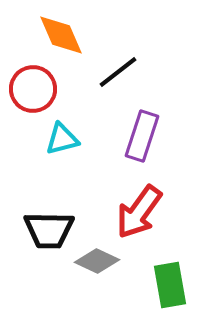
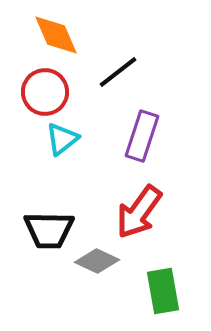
orange diamond: moved 5 px left
red circle: moved 12 px right, 3 px down
cyan triangle: rotated 24 degrees counterclockwise
green rectangle: moved 7 px left, 6 px down
